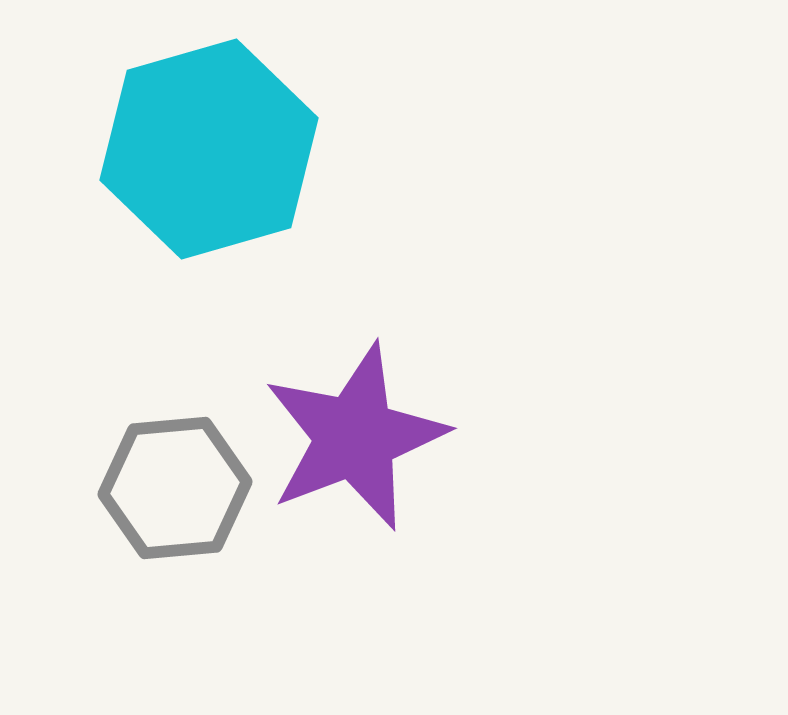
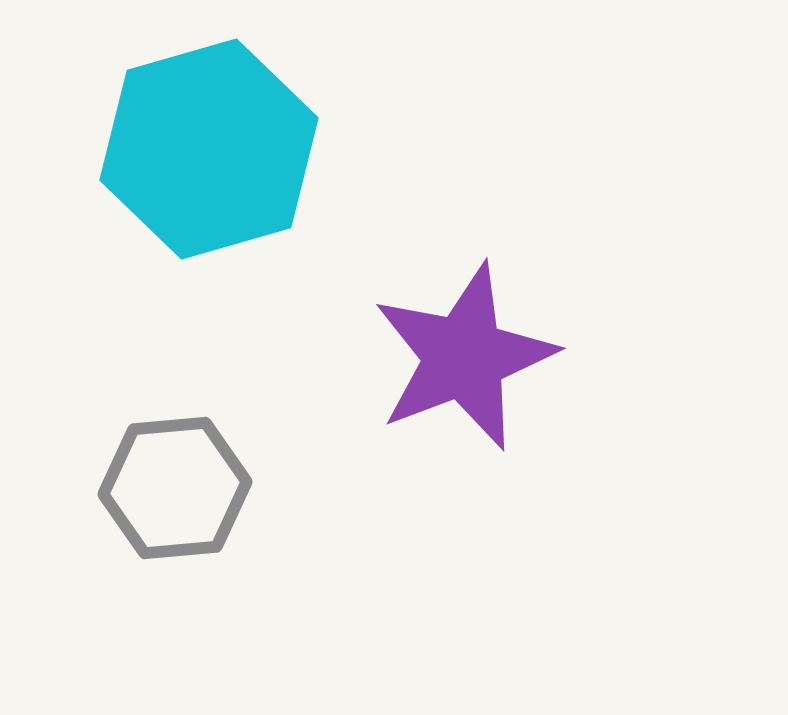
purple star: moved 109 px right, 80 px up
